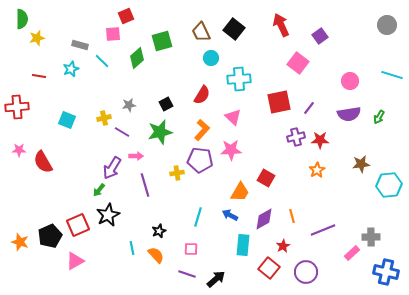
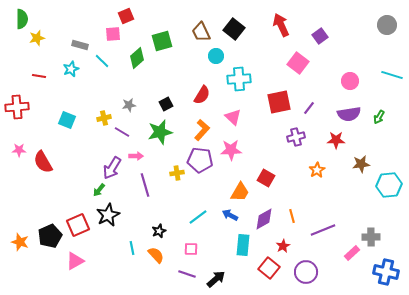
cyan circle at (211, 58): moved 5 px right, 2 px up
red star at (320, 140): moved 16 px right
cyan line at (198, 217): rotated 36 degrees clockwise
